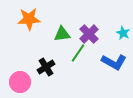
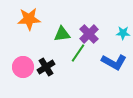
cyan star: rotated 24 degrees counterclockwise
pink circle: moved 3 px right, 15 px up
